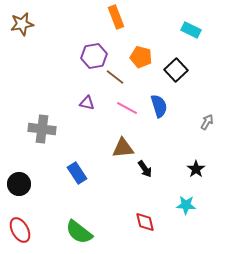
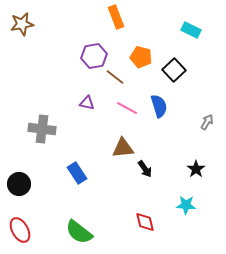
black square: moved 2 px left
